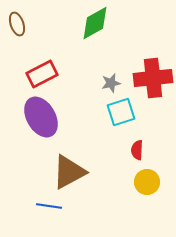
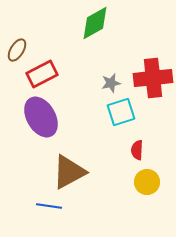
brown ellipse: moved 26 px down; rotated 50 degrees clockwise
